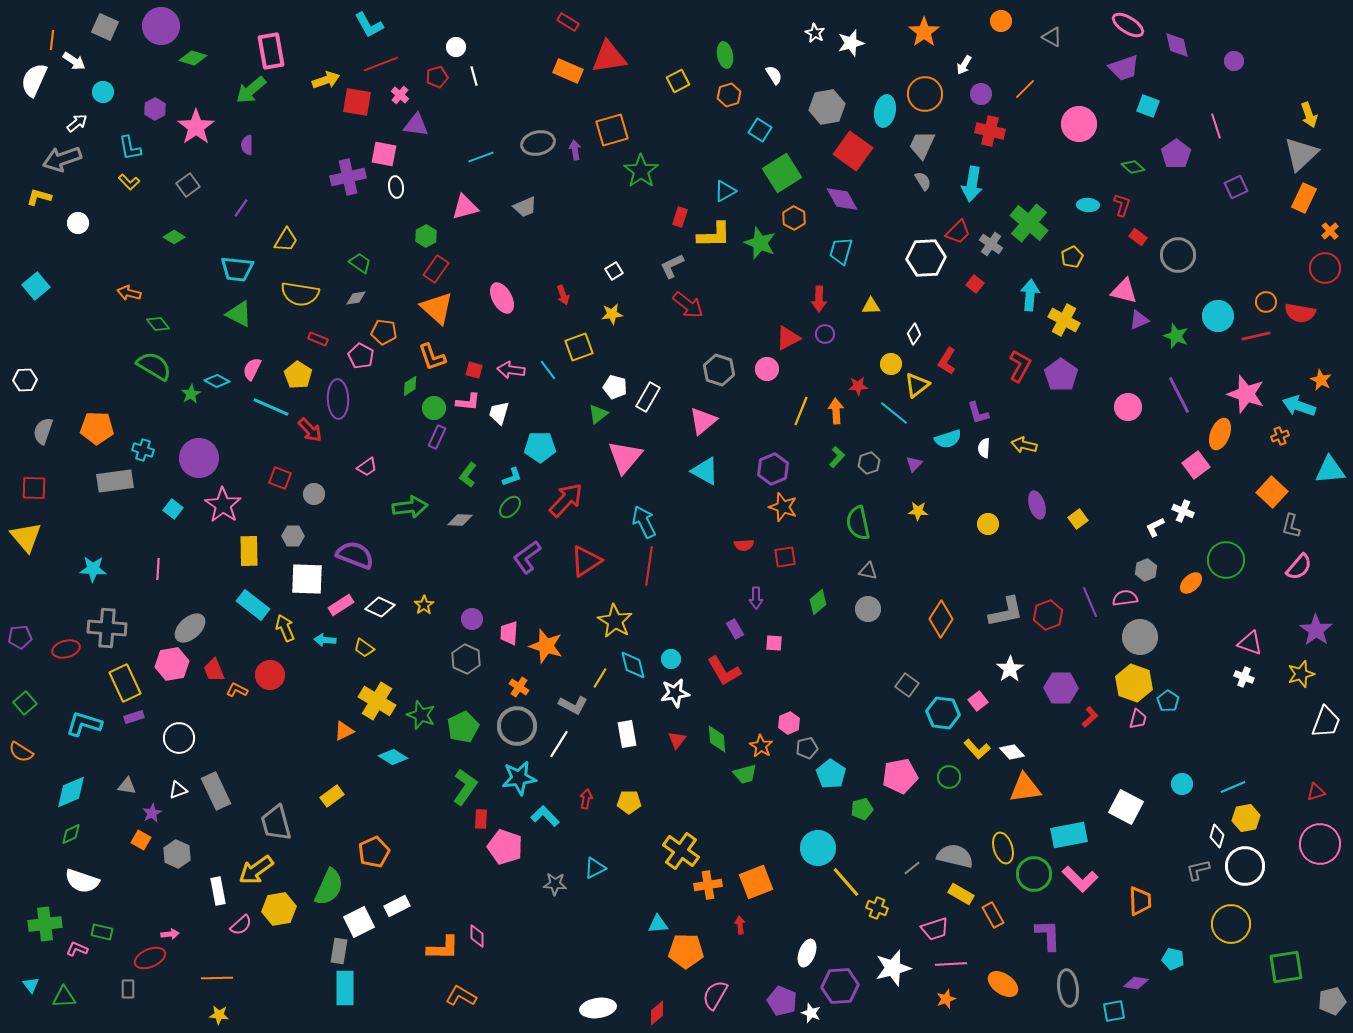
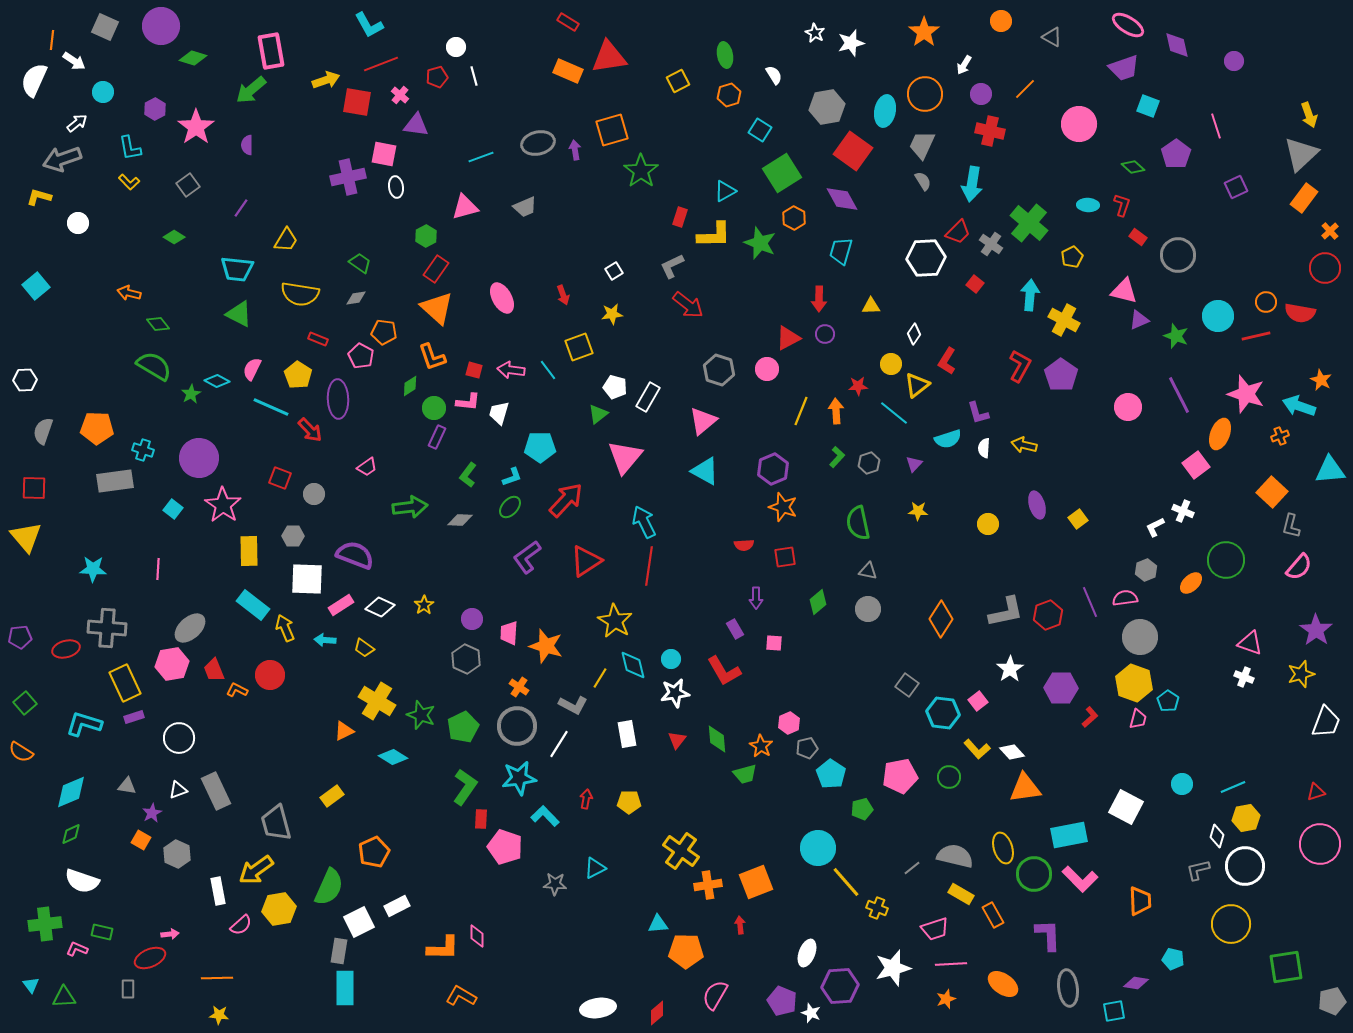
orange rectangle at (1304, 198): rotated 12 degrees clockwise
